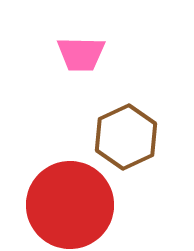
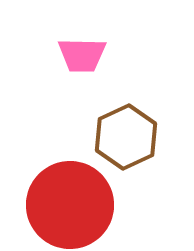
pink trapezoid: moved 1 px right, 1 px down
